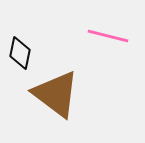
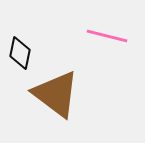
pink line: moved 1 px left
